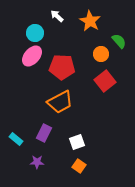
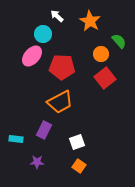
cyan circle: moved 8 px right, 1 px down
red square: moved 3 px up
purple rectangle: moved 3 px up
cyan rectangle: rotated 32 degrees counterclockwise
